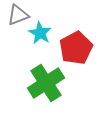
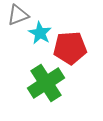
red pentagon: moved 6 px left; rotated 24 degrees clockwise
